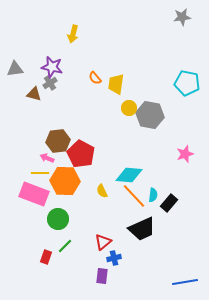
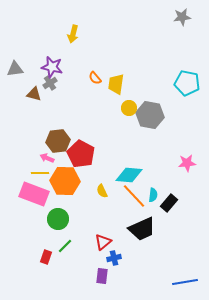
pink star: moved 2 px right, 9 px down; rotated 12 degrees clockwise
